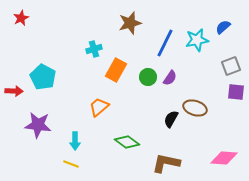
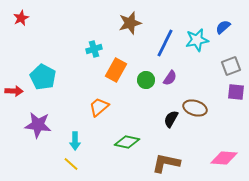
green circle: moved 2 px left, 3 px down
green diamond: rotated 25 degrees counterclockwise
yellow line: rotated 21 degrees clockwise
